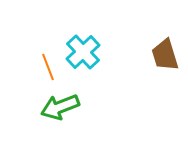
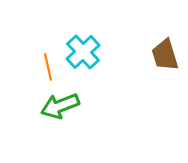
orange line: rotated 8 degrees clockwise
green arrow: moved 1 px up
